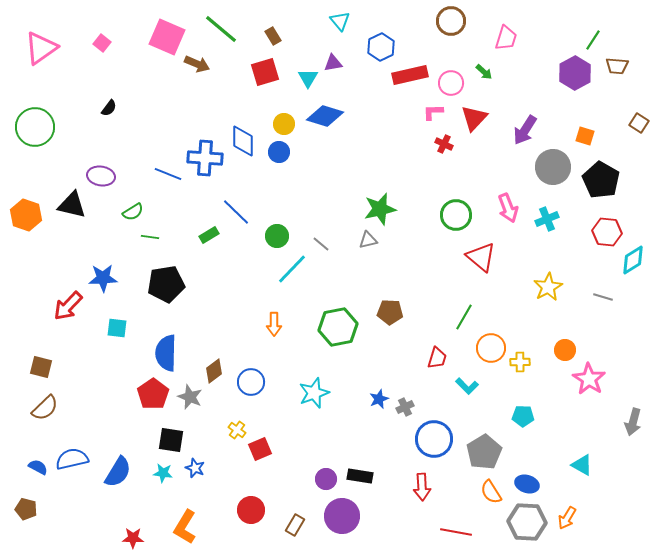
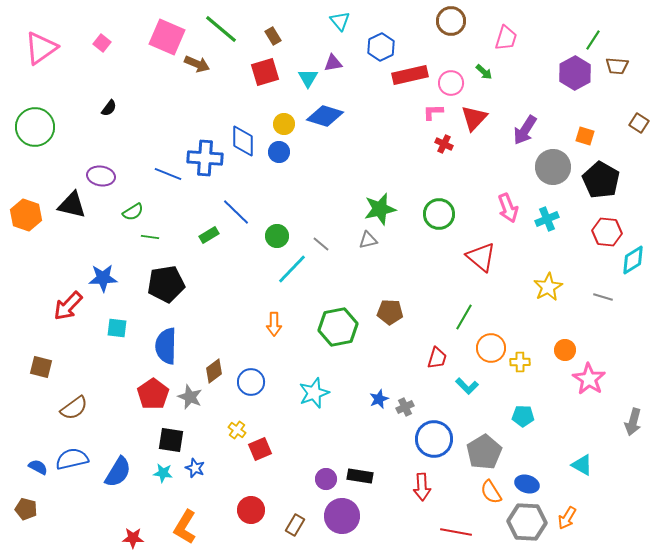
green circle at (456, 215): moved 17 px left, 1 px up
blue semicircle at (166, 353): moved 7 px up
brown semicircle at (45, 408): moved 29 px right; rotated 8 degrees clockwise
